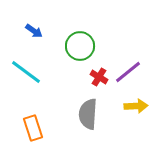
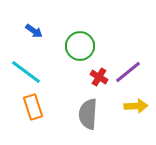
orange rectangle: moved 21 px up
